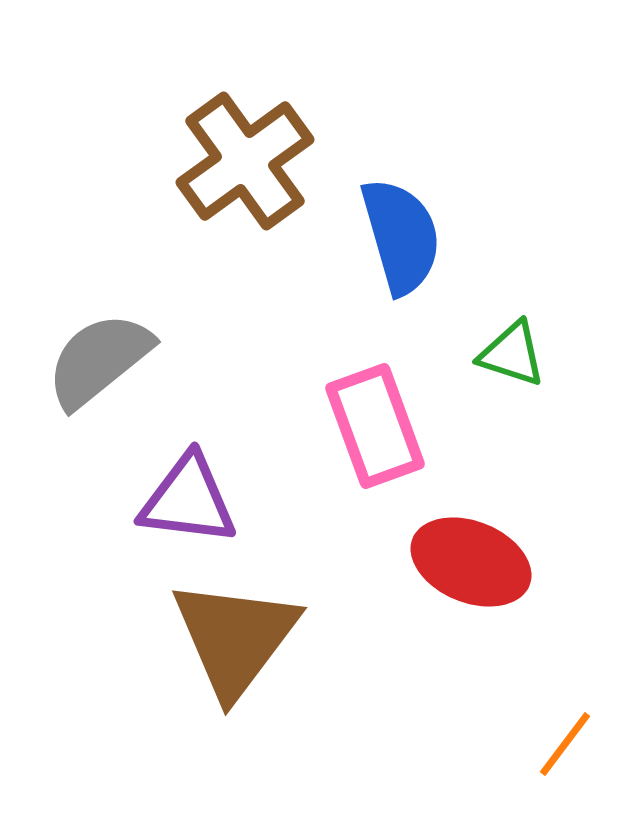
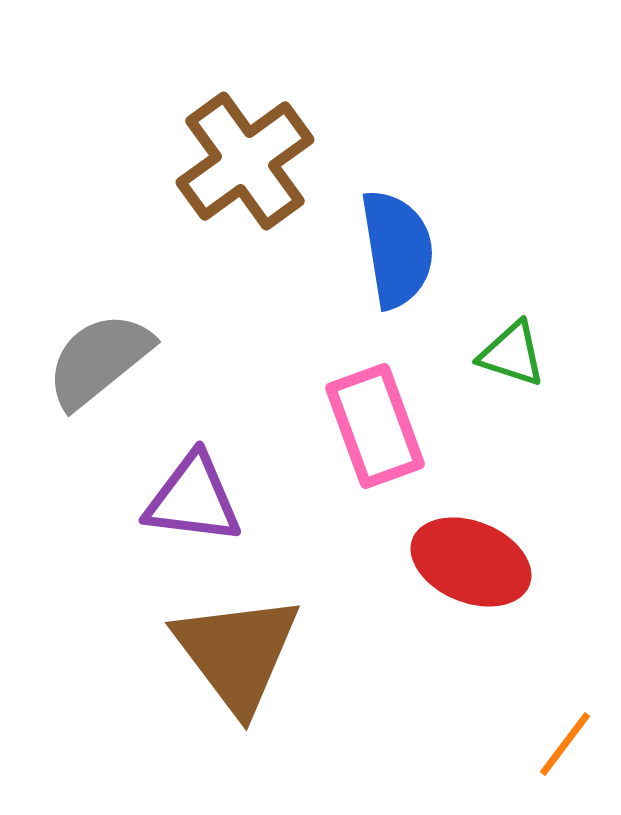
blue semicircle: moved 4 px left, 13 px down; rotated 7 degrees clockwise
purple triangle: moved 5 px right, 1 px up
brown triangle: moved 2 px right, 15 px down; rotated 14 degrees counterclockwise
